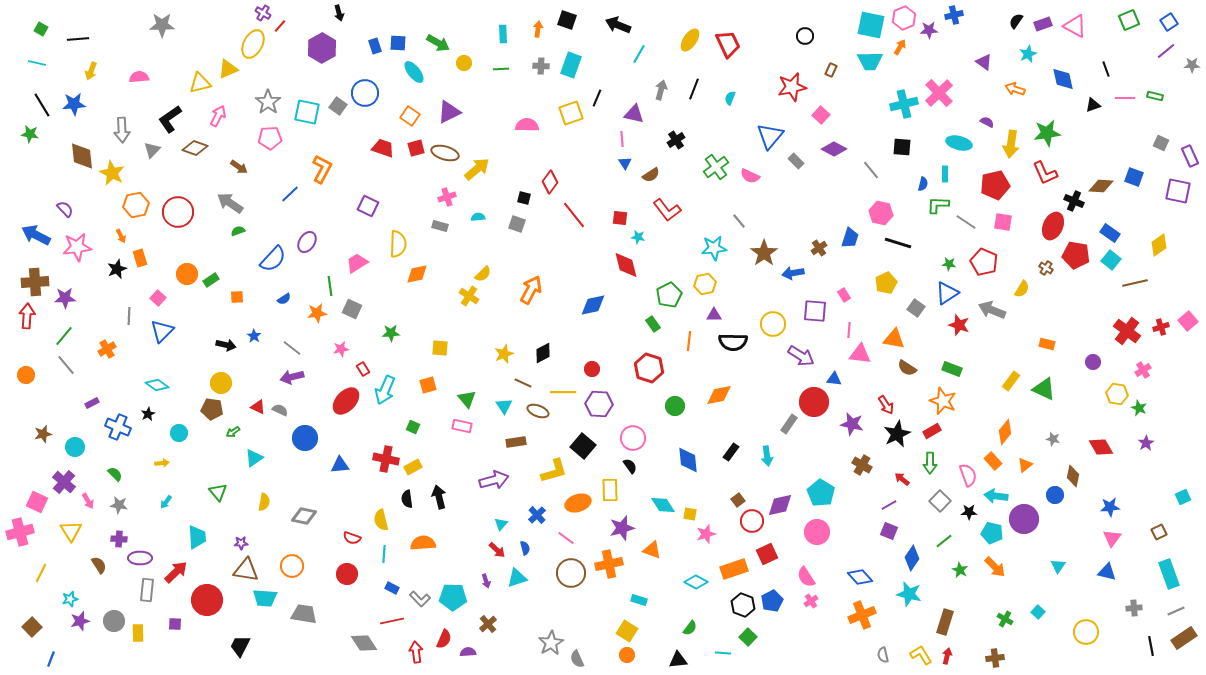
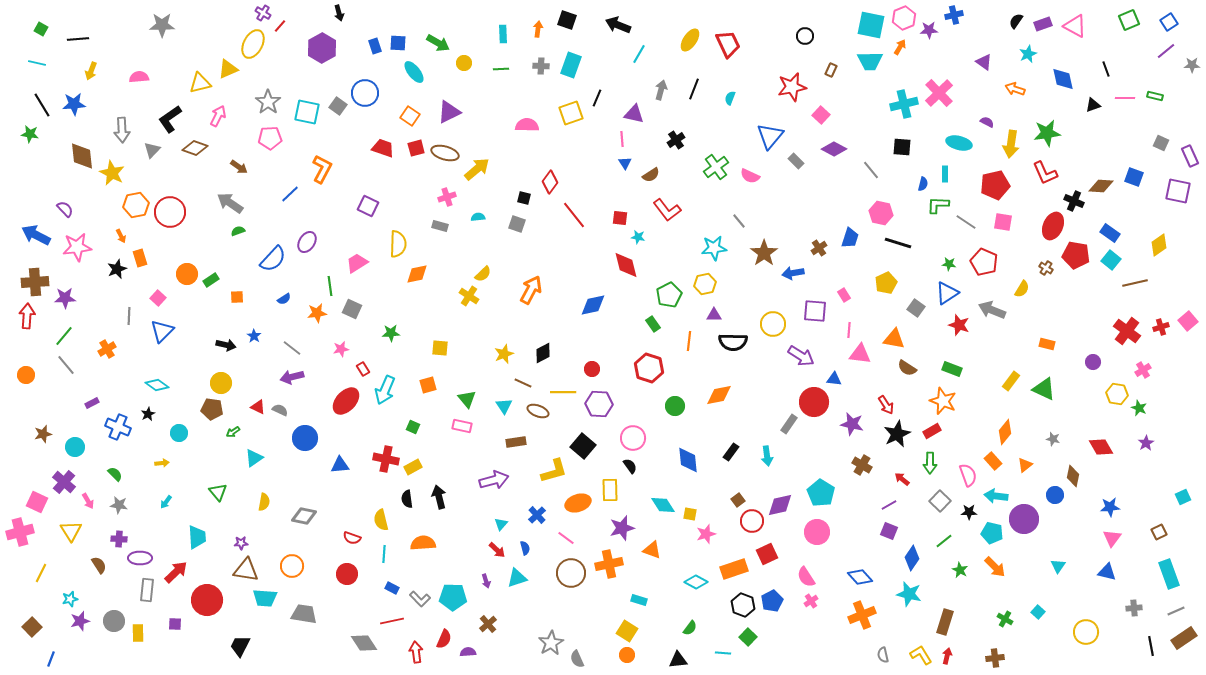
red circle at (178, 212): moved 8 px left
